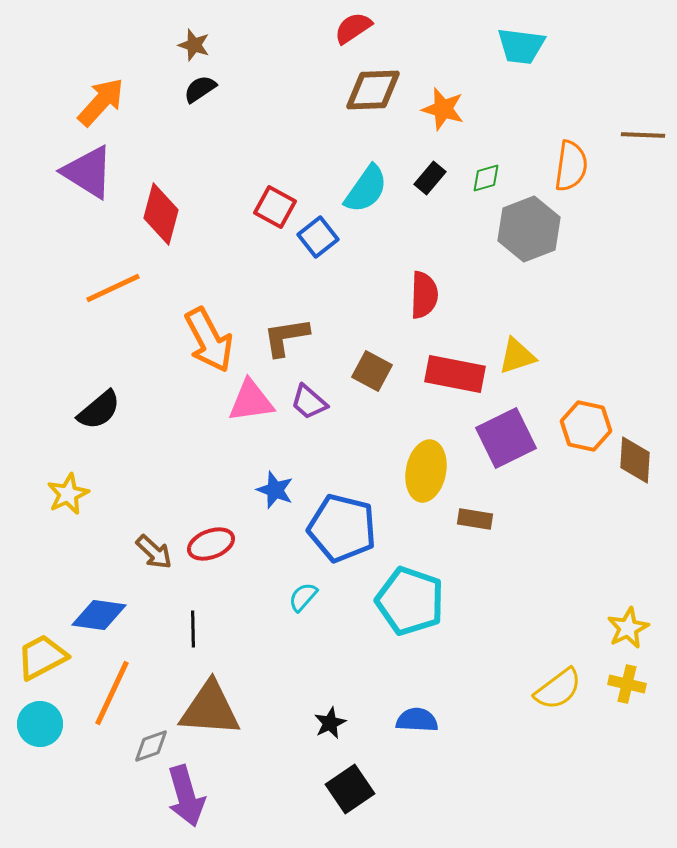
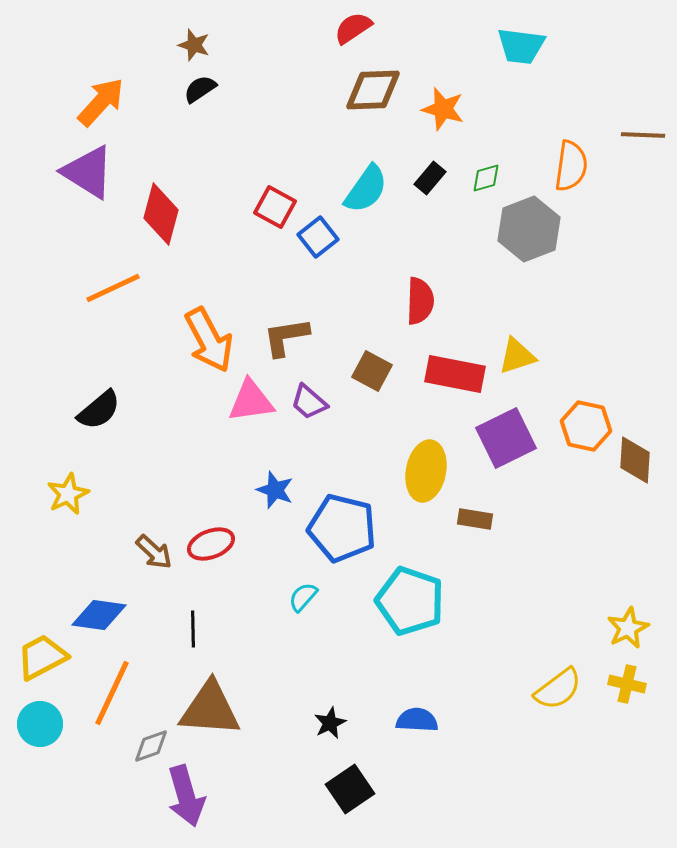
red semicircle at (424, 295): moved 4 px left, 6 px down
